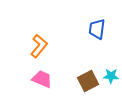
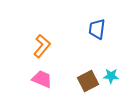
orange L-shape: moved 3 px right
